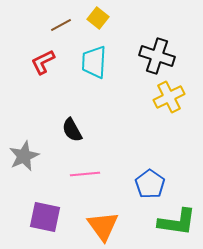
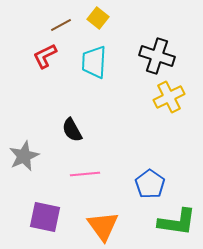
red L-shape: moved 2 px right, 6 px up
